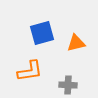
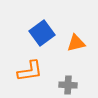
blue square: rotated 20 degrees counterclockwise
